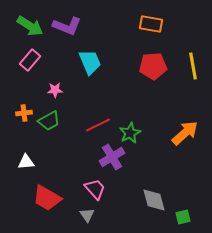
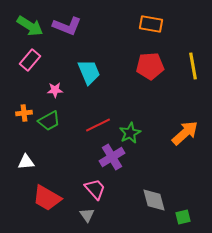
cyan trapezoid: moved 1 px left, 10 px down
red pentagon: moved 3 px left
